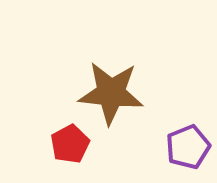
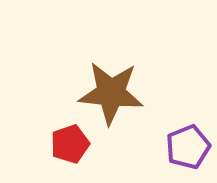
red pentagon: rotated 9 degrees clockwise
